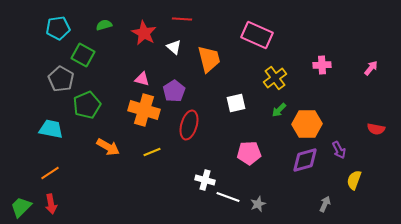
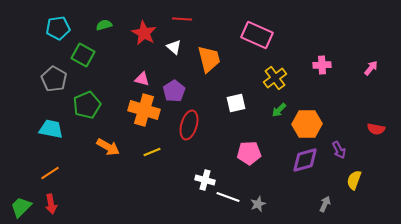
gray pentagon: moved 7 px left
